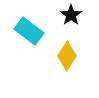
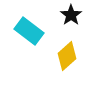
yellow diamond: rotated 16 degrees clockwise
